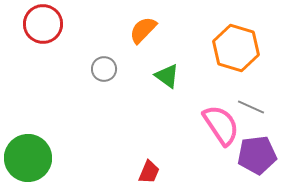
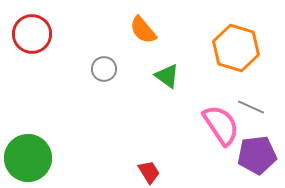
red circle: moved 11 px left, 10 px down
orange semicircle: rotated 84 degrees counterclockwise
red trapezoid: rotated 55 degrees counterclockwise
